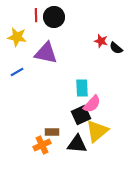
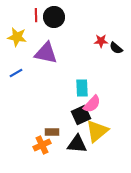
red star: rotated 16 degrees counterclockwise
blue line: moved 1 px left, 1 px down
